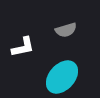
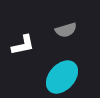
white L-shape: moved 2 px up
